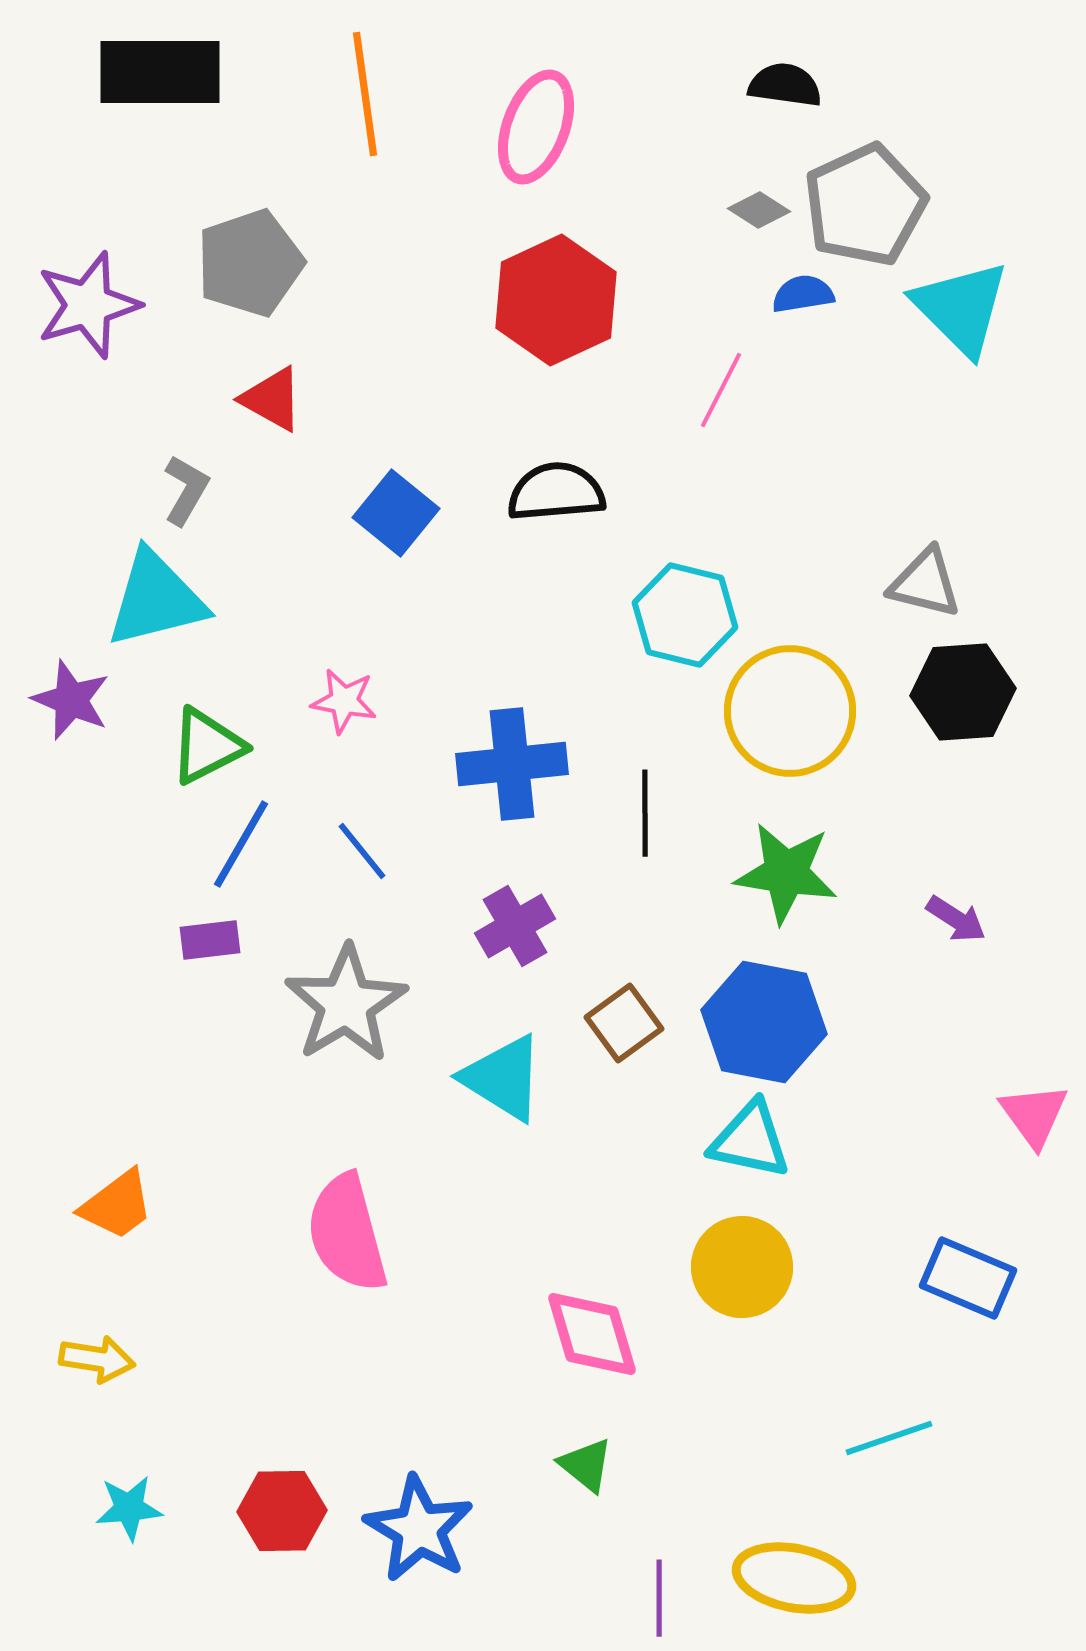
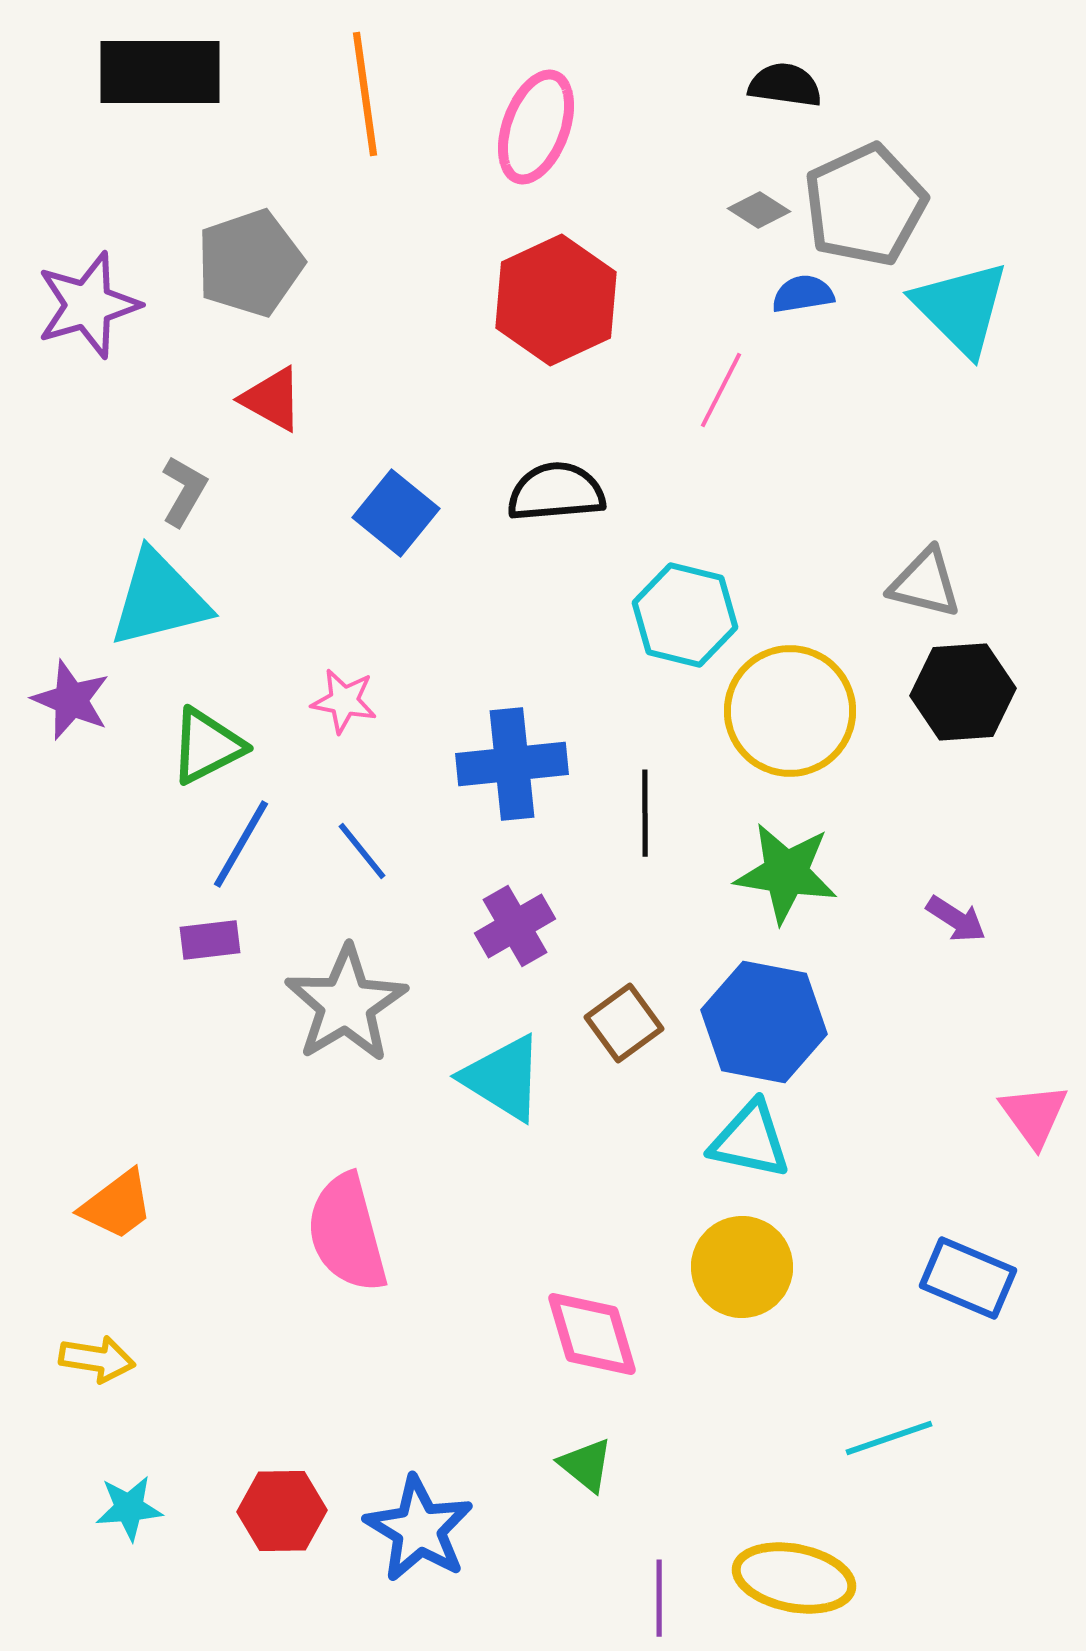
gray L-shape at (186, 490): moved 2 px left, 1 px down
cyan triangle at (156, 599): moved 3 px right
